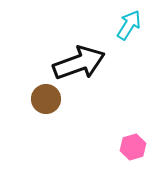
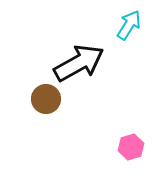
black arrow: rotated 9 degrees counterclockwise
pink hexagon: moved 2 px left
